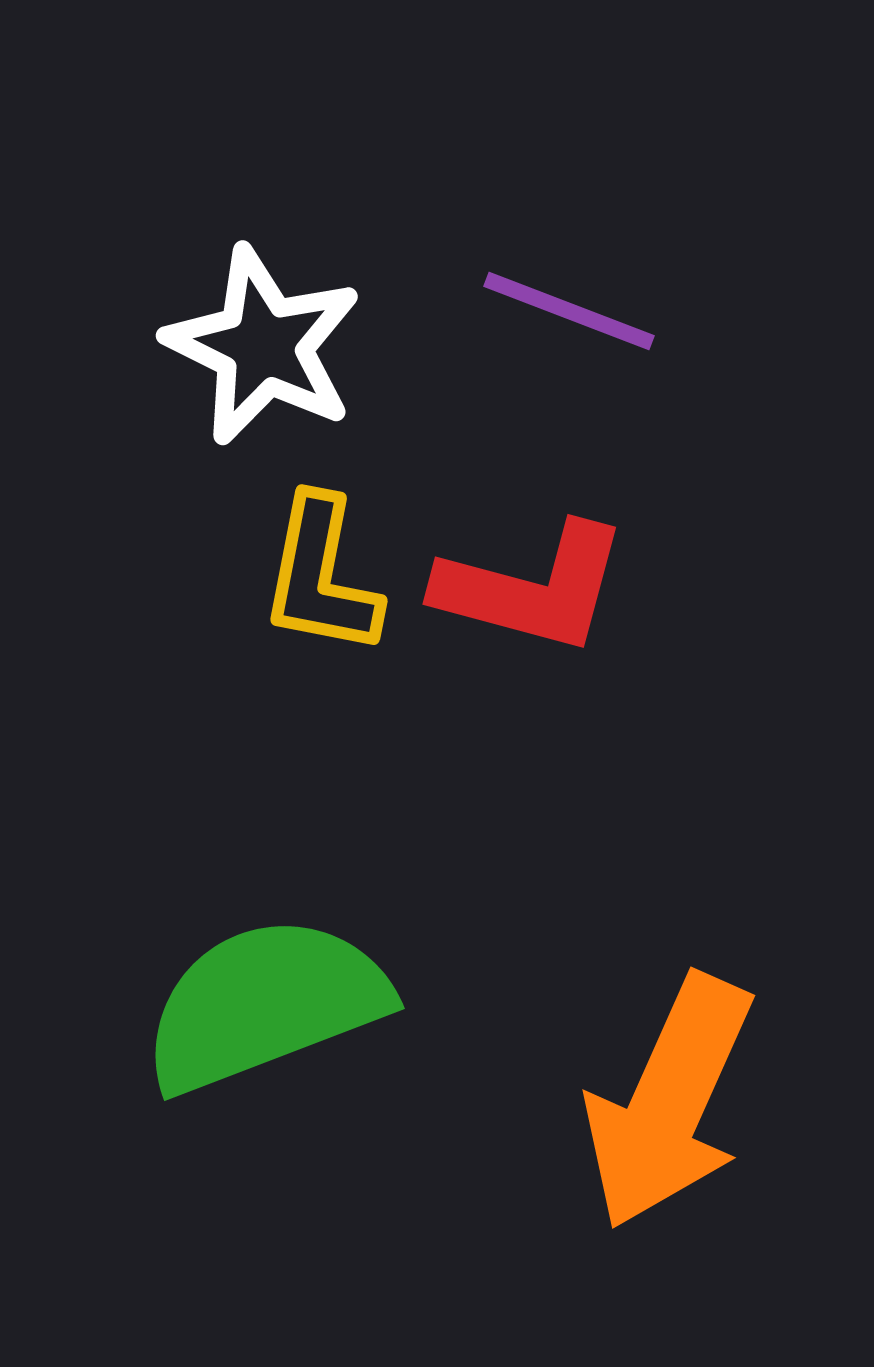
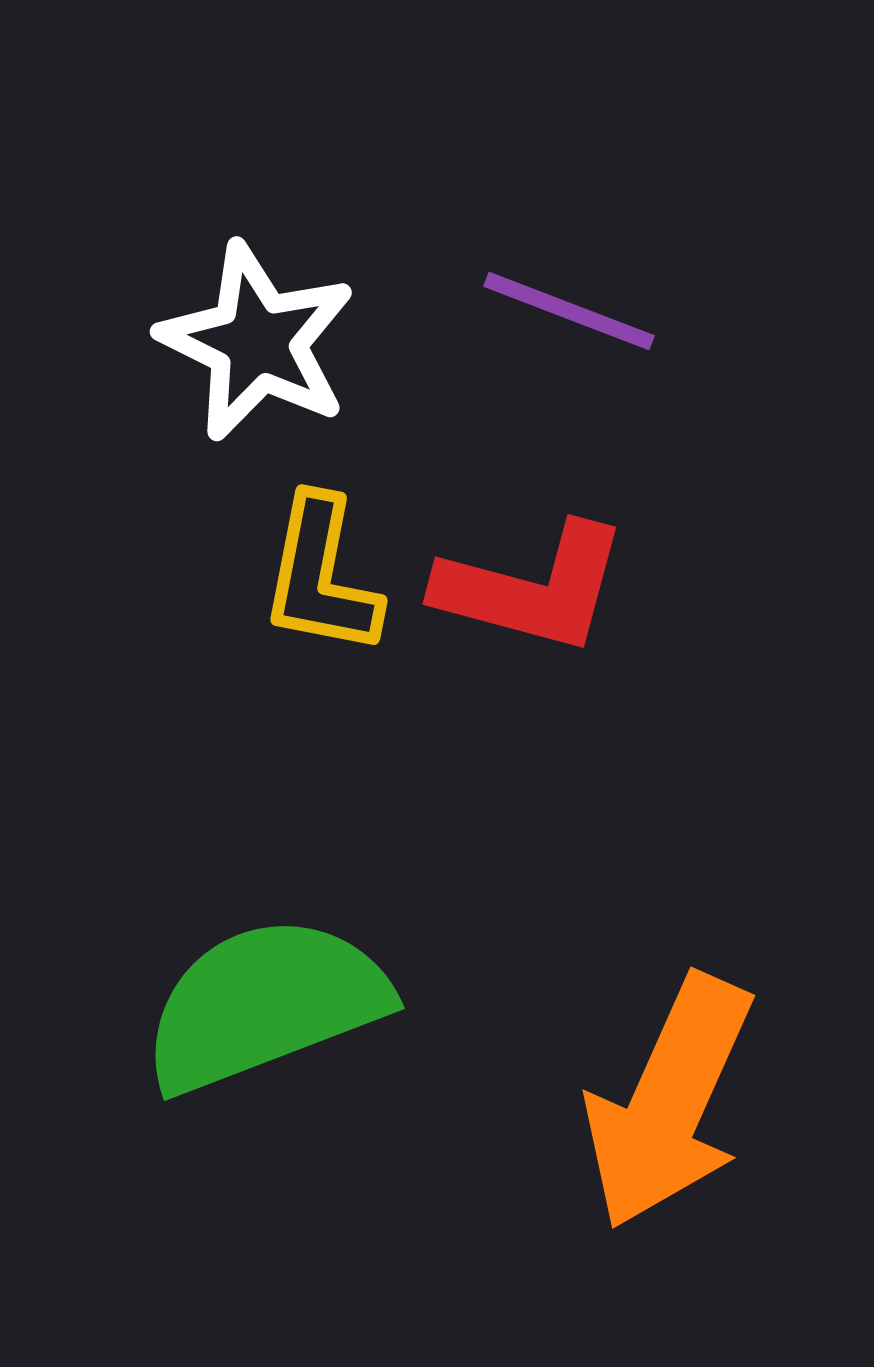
white star: moved 6 px left, 4 px up
